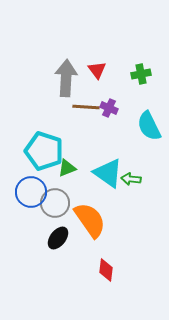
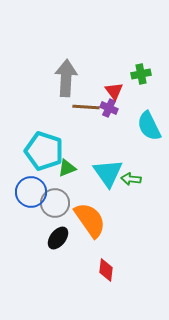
red triangle: moved 17 px right, 21 px down
cyan triangle: rotated 20 degrees clockwise
